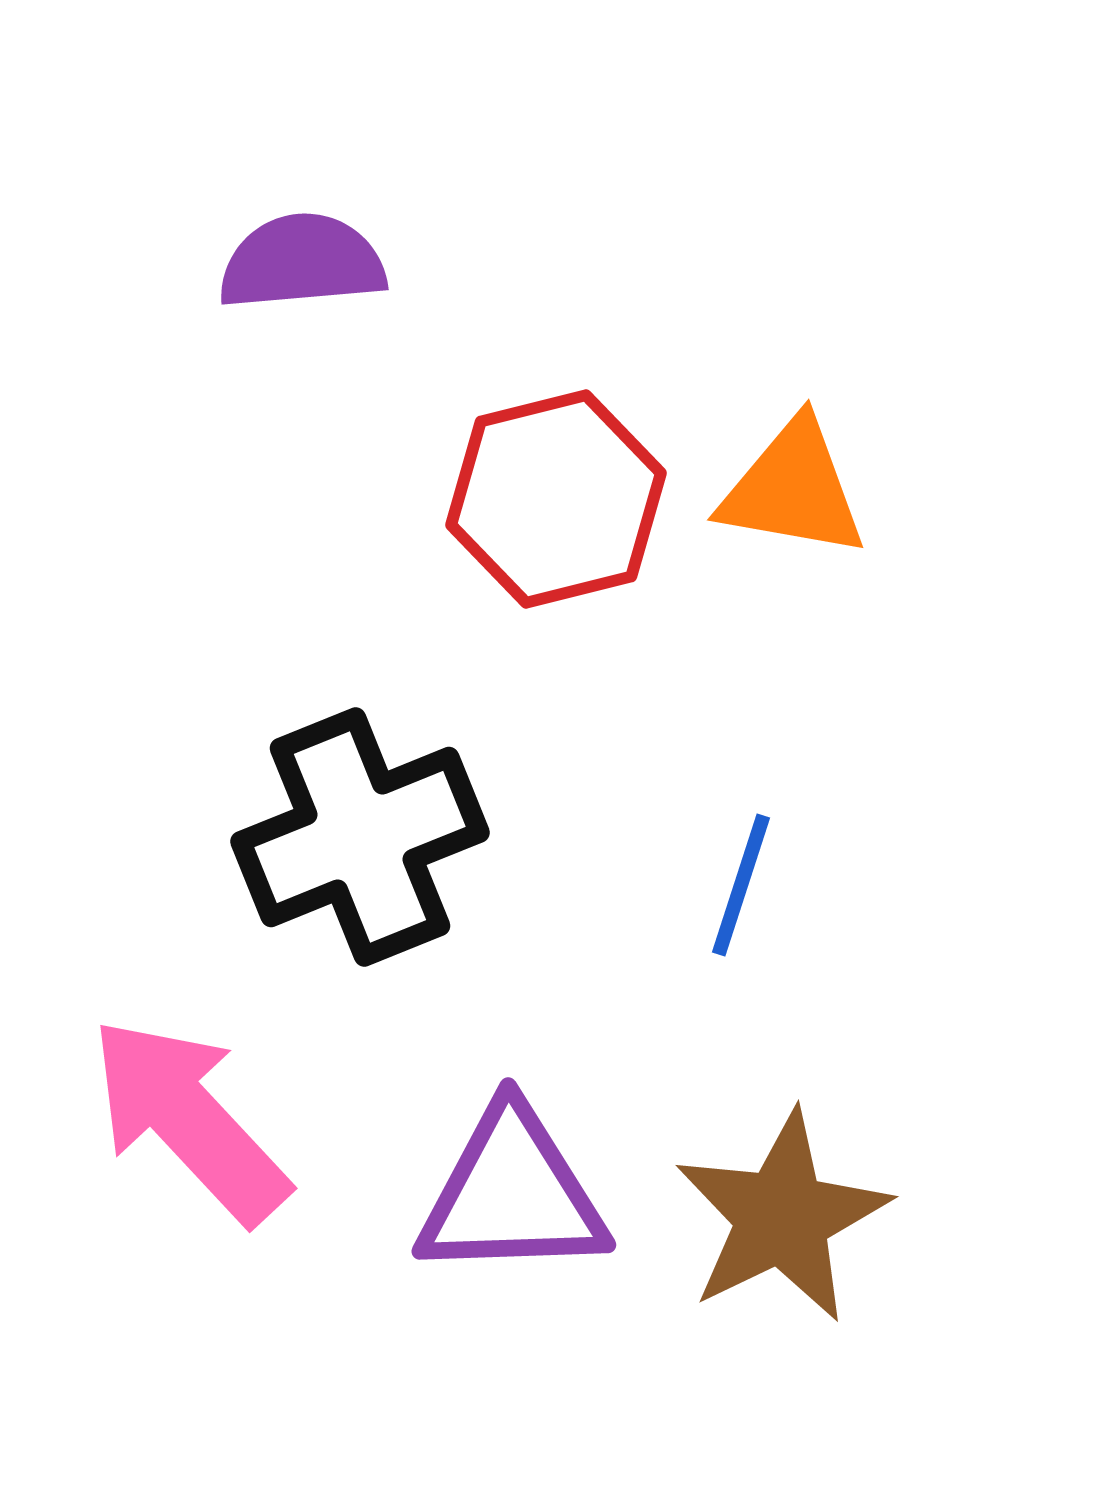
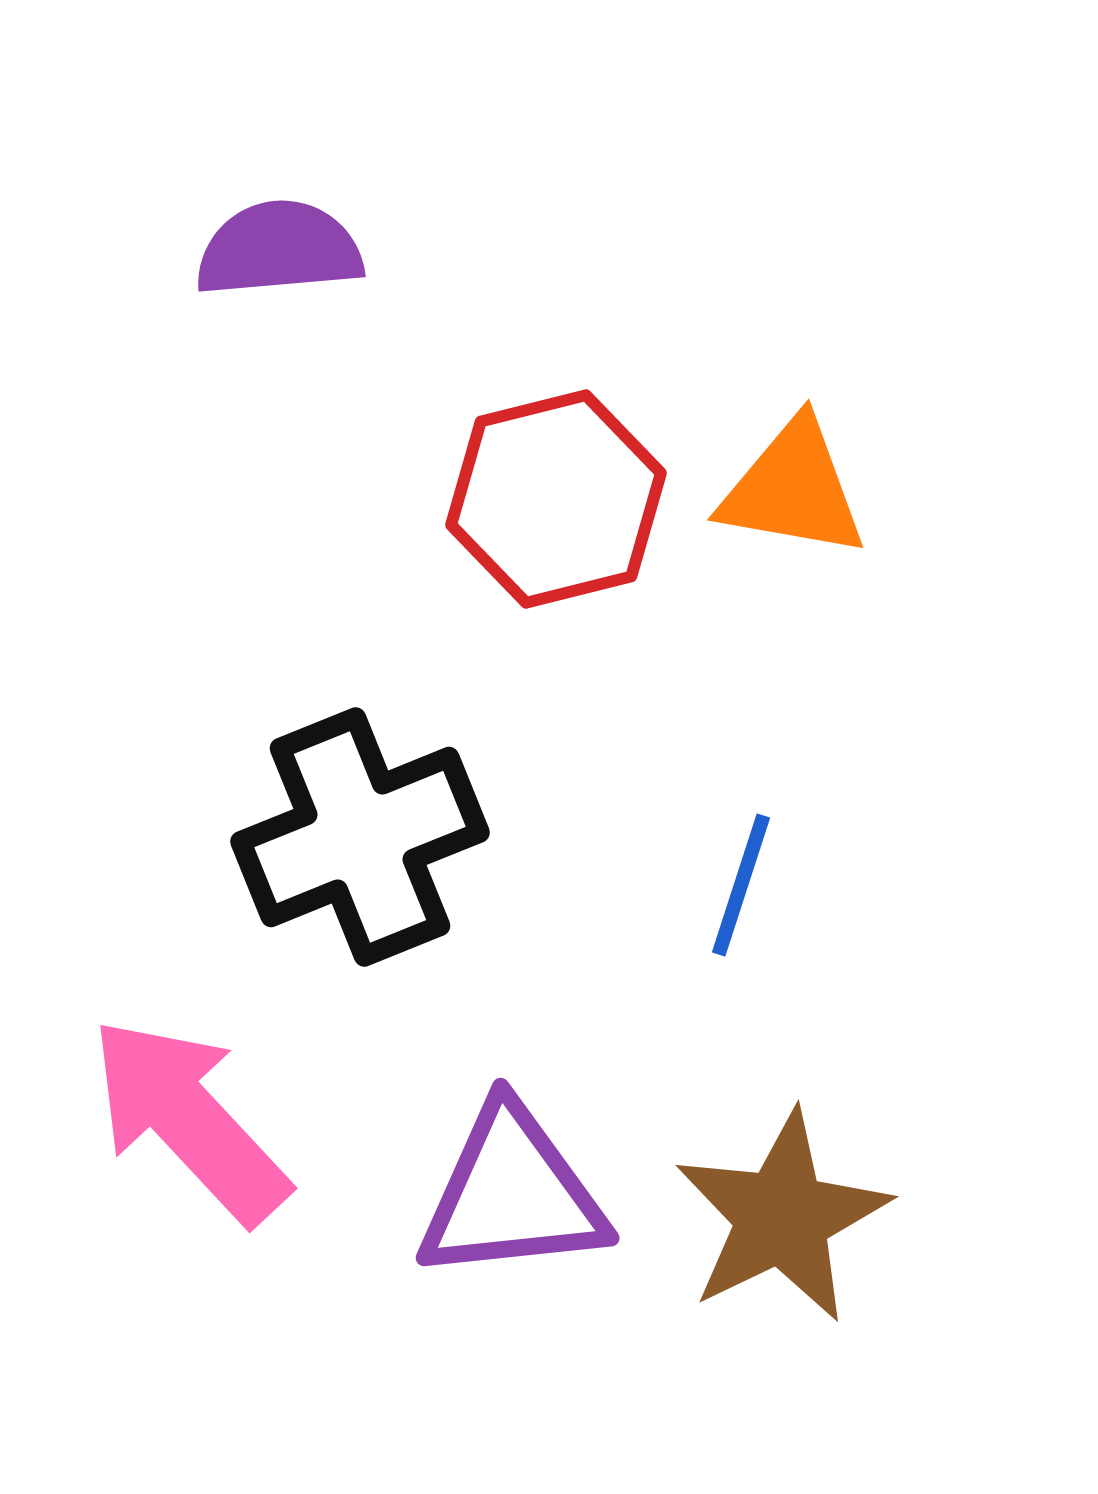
purple semicircle: moved 23 px left, 13 px up
purple triangle: rotated 4 degrees counterclockwise
